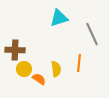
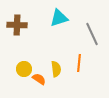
brown cross: moved 2 px right, 25 px up
